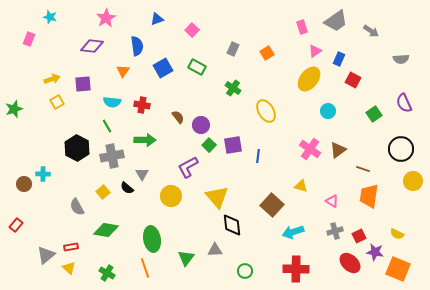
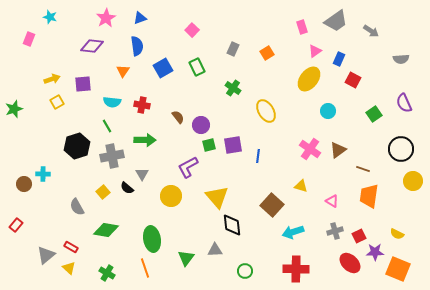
blue triangle at (157, 19): moved 17 px left, 1 px up
green rectangle at (197, 67): rotated 36 degrees clockwise
green square at (209, 145): rotated 32 degrees clockwise
black hexagon at (77, 148): moved 2 px up; rotated 15 degrees clockwise
red rectangle at (71, 247): rotated 40 degrees clockwise
purple star at (375, 252): rotated 12 degrees counterclockwise
